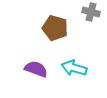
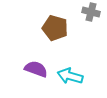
cyan arrow: moved 4 px left, 8 px down
